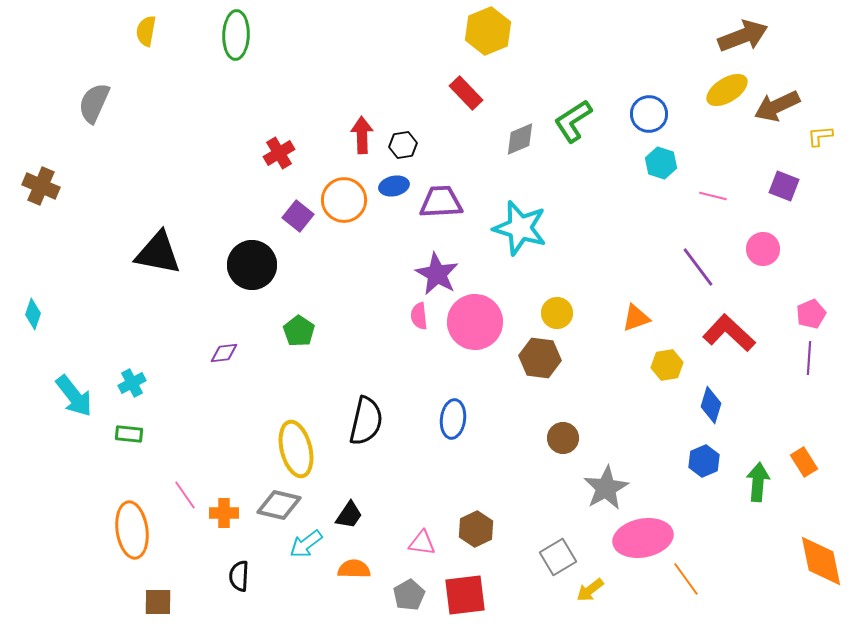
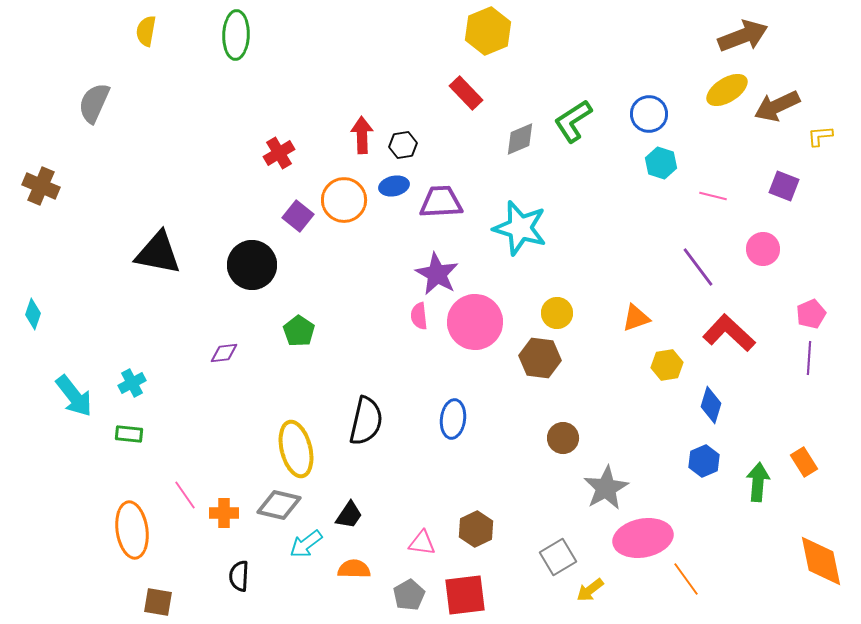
brown square at (158, 602): rotated 8 degrees clockwise
